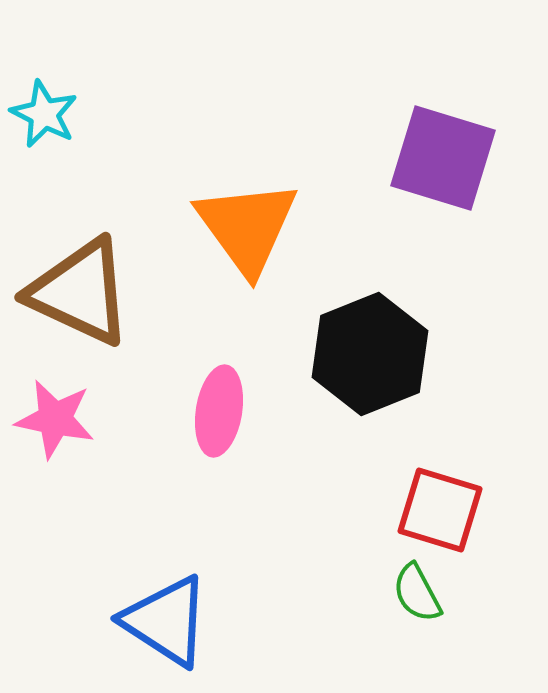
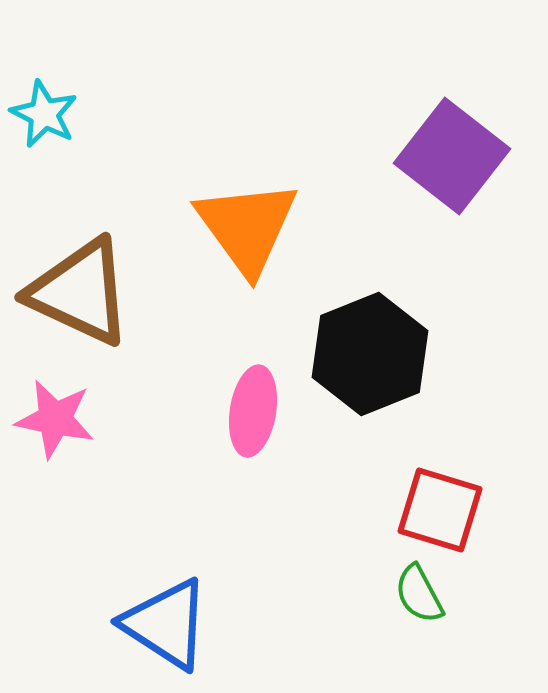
purple square: moved 9 px right, 2 px up; rotated 21 degrees clockwise
pink ellipse: moved 34 px right
green semicircle: moved 2 px right, 1 px down
blue triangle: moved 3 px down
